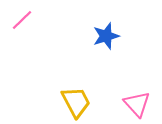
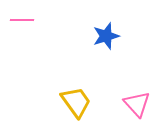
pink line: rotated 45 degrees clockwise
yellow trapezoid: rotated 8 degrees counterclockwise
